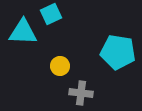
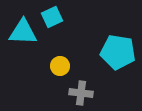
cyan square: moved 1 px right, 3 px down
